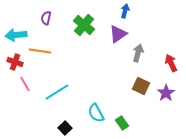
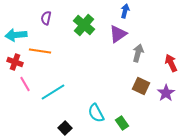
cyan line: moved 4 px left
